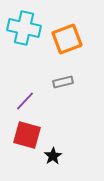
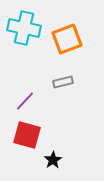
black star: moved 4 px down
